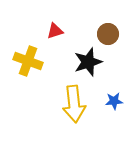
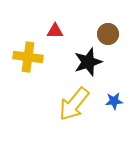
red triangle: rotated 18 degrees clockwise
yellow cross: moved 4 px up; rotated 12 degrees counterclockwise
yellow arrow: rotated 45 degrees clockwise
